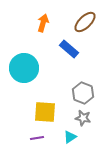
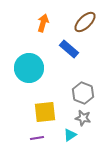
cyan circle: moved 5 px right
yellow square: rotated 10 degrees counterclockwise
cyan triangle: moved 2 px up
